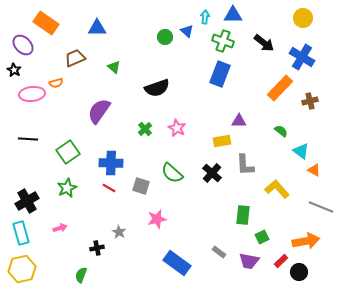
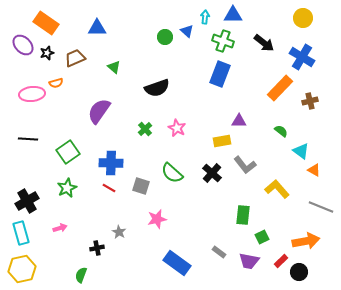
black star at (14, 70): moved 33 px right, 17 px up; rotated 24 degrees clockwise
gray L-shape at (245, 165): rotated 35 degrees counterclockwise
